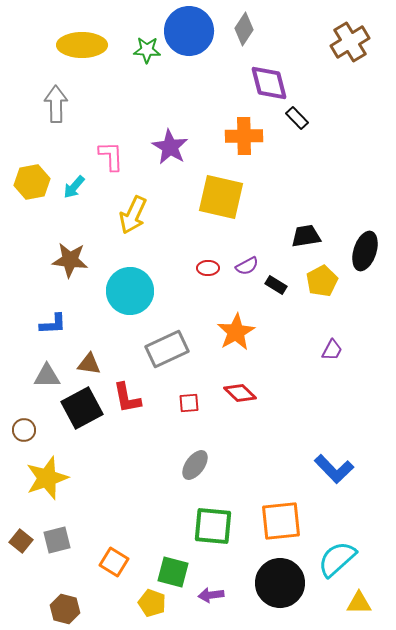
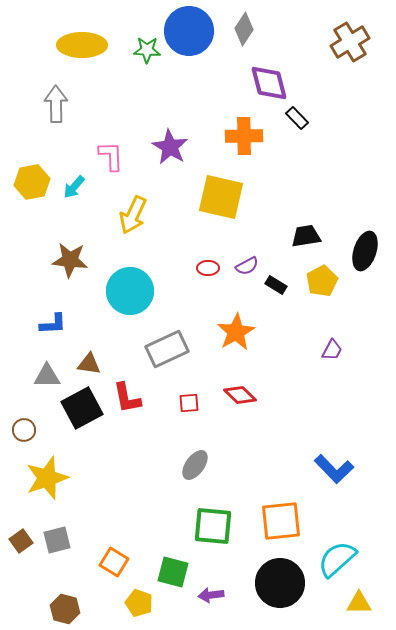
red diamond at (240, 393): moved 2 px down
brown square at (21, 541): rotated 15 degrees clockwise
yellow pentagon at (152, 603): moved 13 px left
